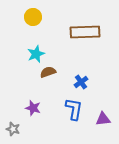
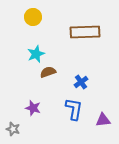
purple triangle: moved 1 px down
